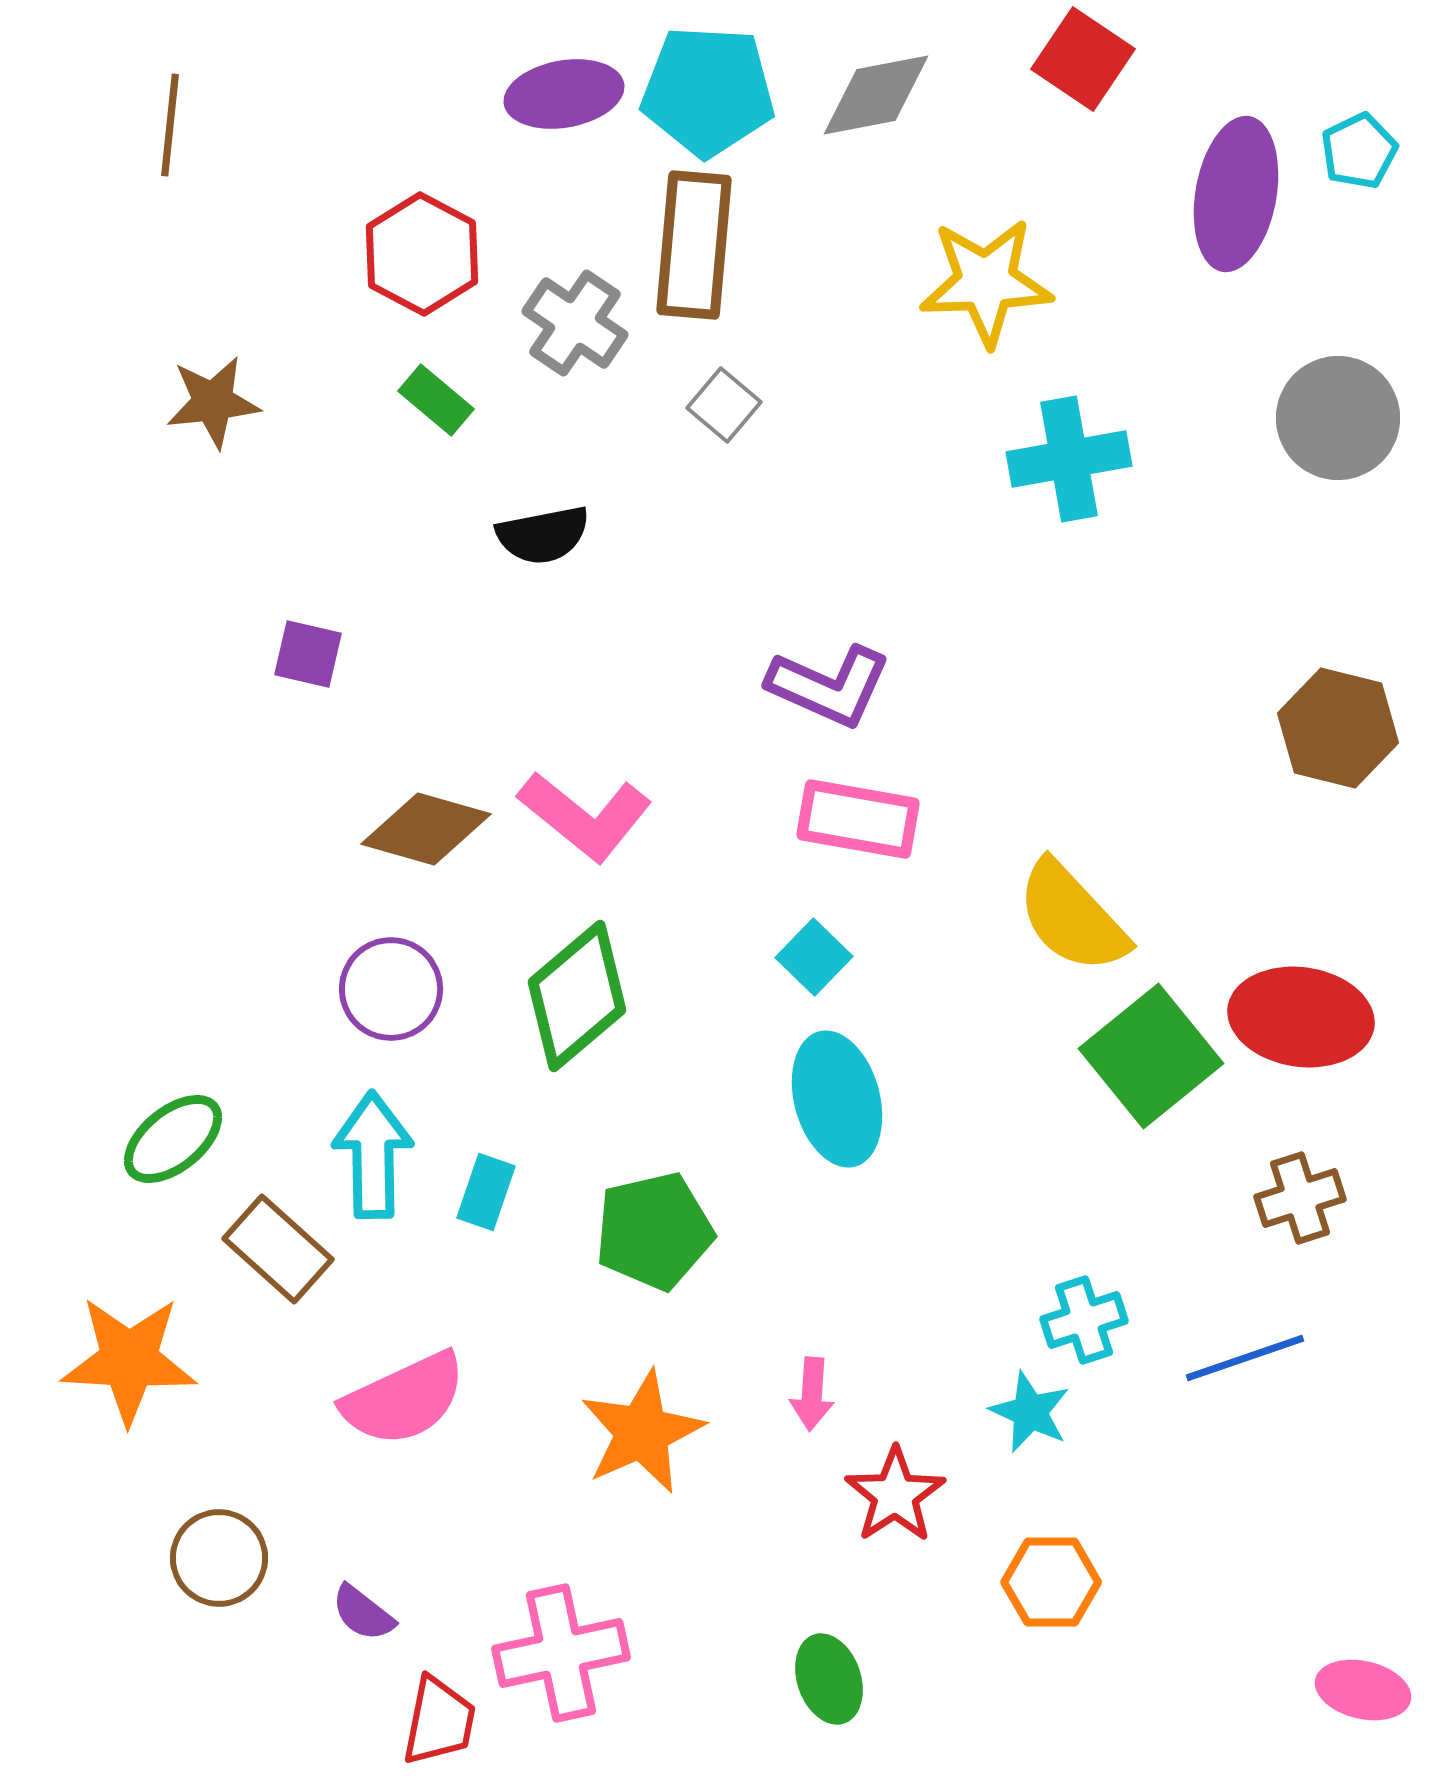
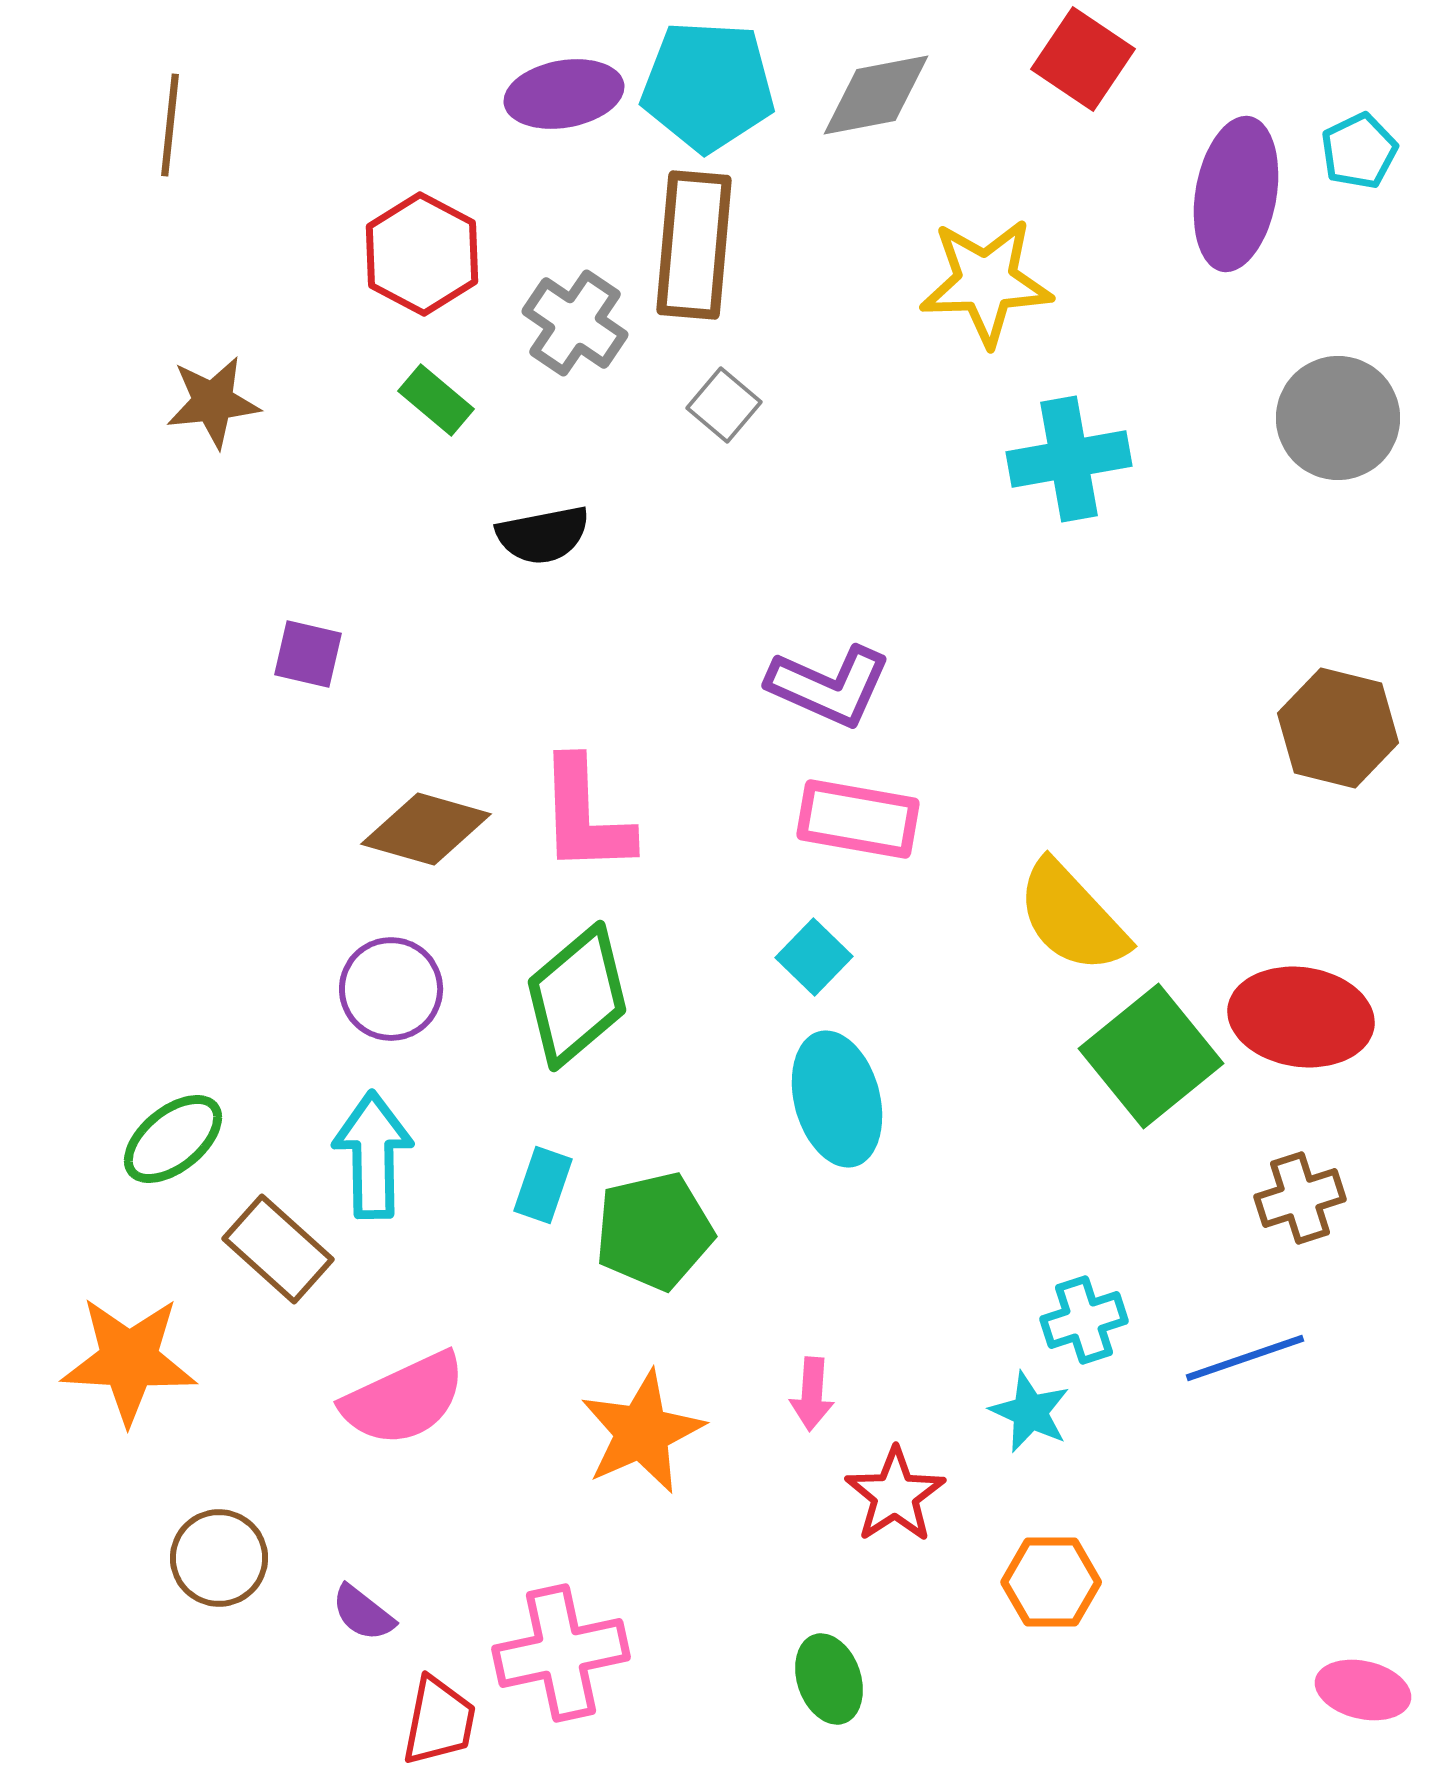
cyan pentagon at (708, 91): moved 5 px up
pink L-shape at (585, 816): rotated 49 degrees clockwise
cyan rectangle at (486, 1192): moved 57 px right, 7 px up
